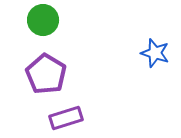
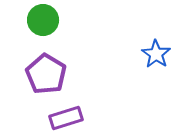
blue star: moved 1 px right, 1 px down; rotated 16 degrees clockwise
